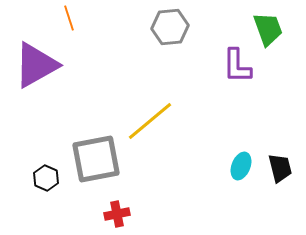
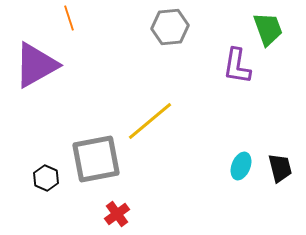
purple L-shape: rotated 9 degrees clockwise
red cross: rotated 25 degrees counterclockwise
